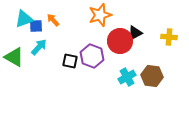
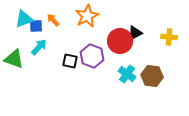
orange star: moved 13 px left, 1 px down; rotated 10 degrees counterclockwise
green triangle: moved 2 px down; rotated 10 degrees counterclockwise
cyan cross: moved 3 px up; rotated 24 degrees counterclockwise
